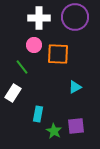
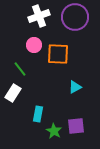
white cross: moved 2 px up; rotated 20 degrees counterclockwise
green line: moved 2 px left, 2 px down
